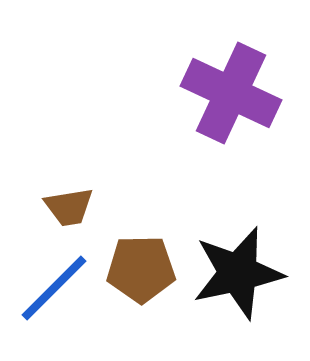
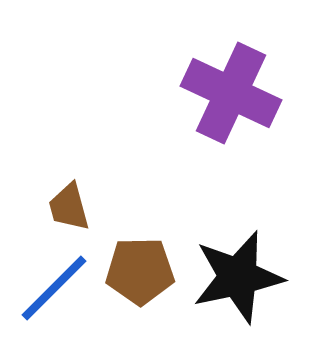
brown trapezoid: rotated 84 degrees clockwise
brown pentagon: moved 1 px left, 2 px down
black star: moved 4 px down
